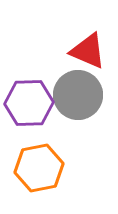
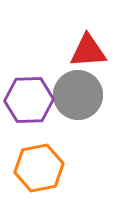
red triangle: rotated 27 degrees counterclockwise
purple hexagon: moved 3 px up
